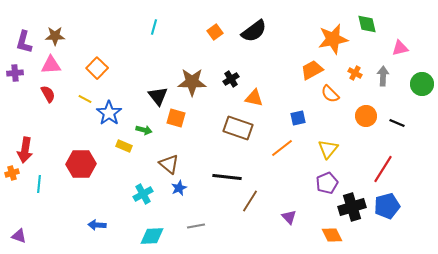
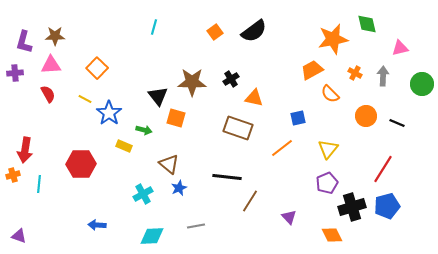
orange cross at (12, 173): moved 1 px right, 2 px down
